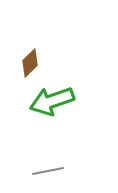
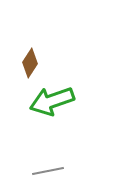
brown diamond: rotated 12 degrees counterclockwise
